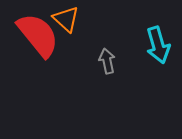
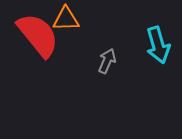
orange triangle: rotated 44 degrees counterclockwise
gray arrow: rotated 35 degrees clockwise
